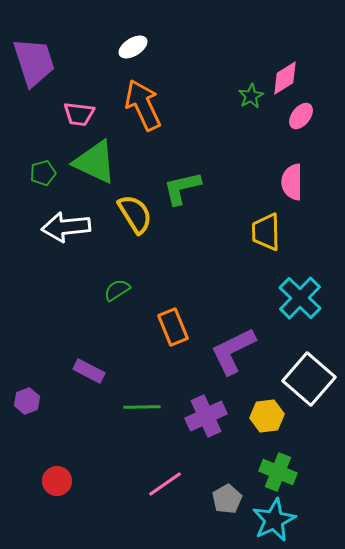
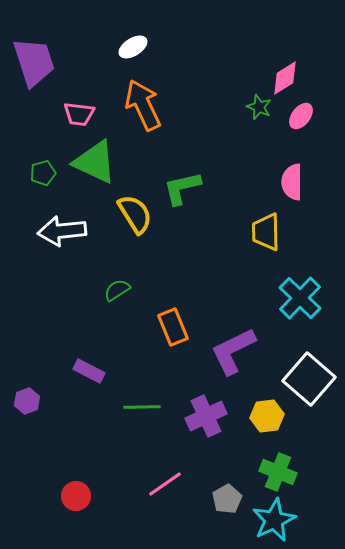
green star: moved 8 px right, 11 px down; rotated 20 degrees counterclockwise
white arrow: moved 4 px left, 4 px down
red circle: moved 19 px right, 15 px down
